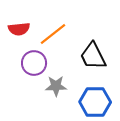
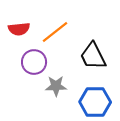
orange line: moved 2 px right, 2 px up
purple circle: moved 1 px up
